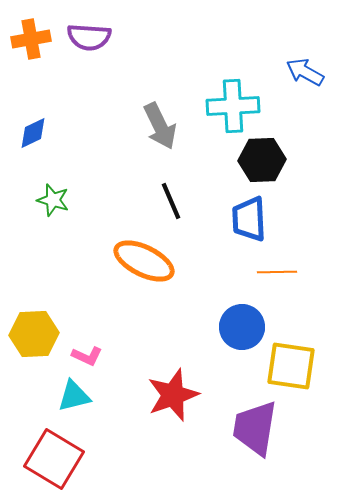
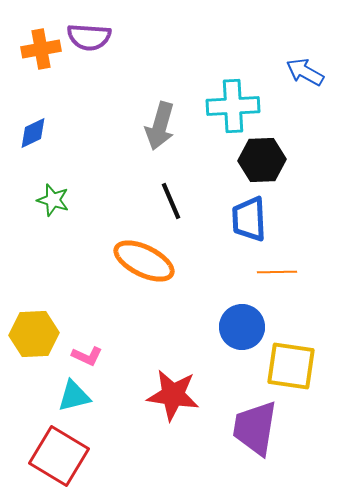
orange cross: moved 10 px right, 10 px down
gray arrow: rotated 42 degrees clockwise
red star: rotated 28 degrees clockwise
red square: moved 5 px right, 3 px up
